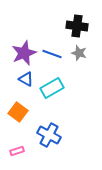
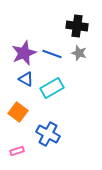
blue cross: moved 1 px left, 1 px up
